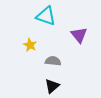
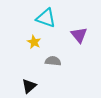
cyan triangle: moved 2 px down
yellow star: moved 4 px right, 3 px up
black triangle: moved 23 px left
